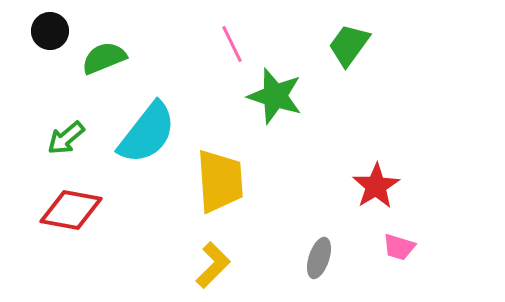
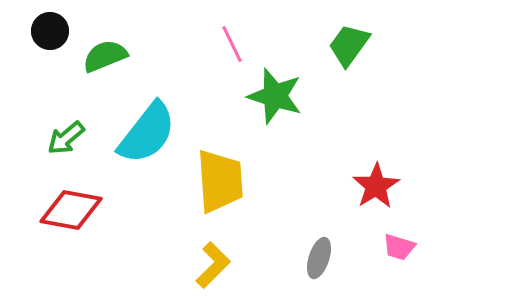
green semicircle: moved 1 px right, 2 px up
